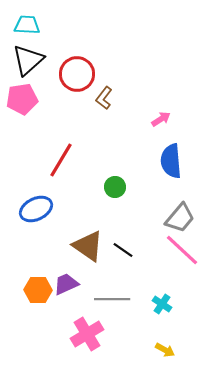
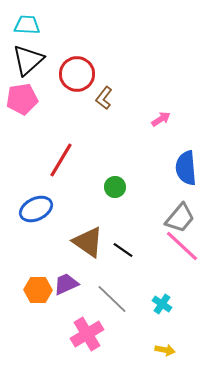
blue semicircle: moved 15 px right, 7 px down
brown triangle: moved 4 px up
pink line: moved 4 px up
gray line: rotated 44 degrees clockwise
yellow arrow: rotated 18 degrees counterclockwise
